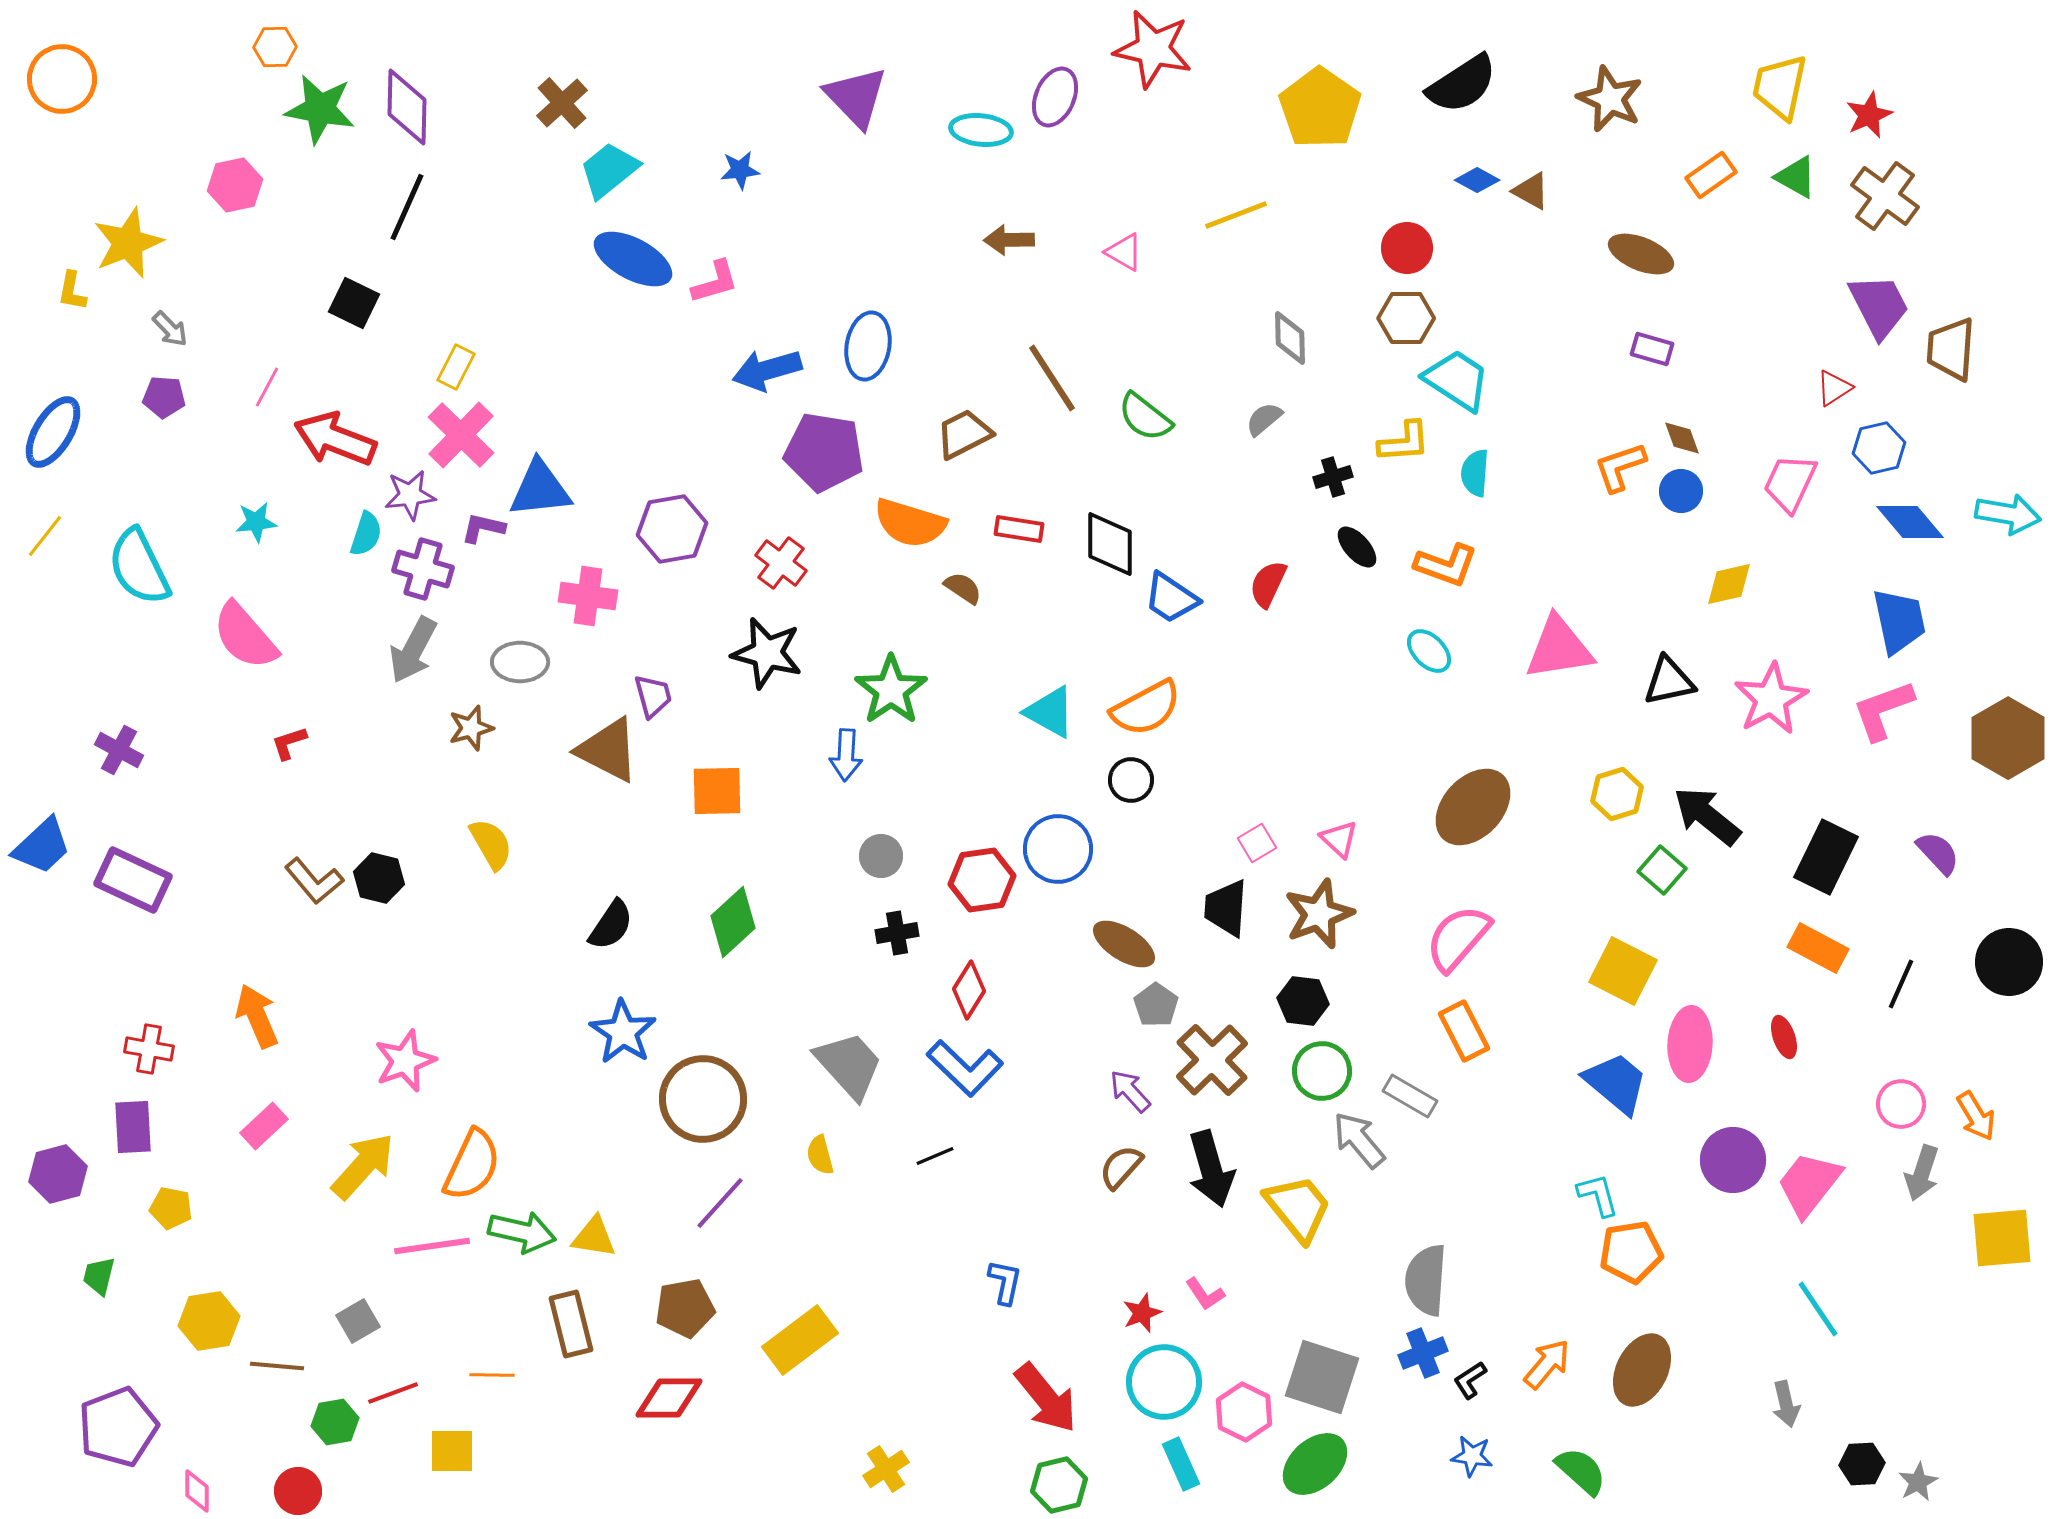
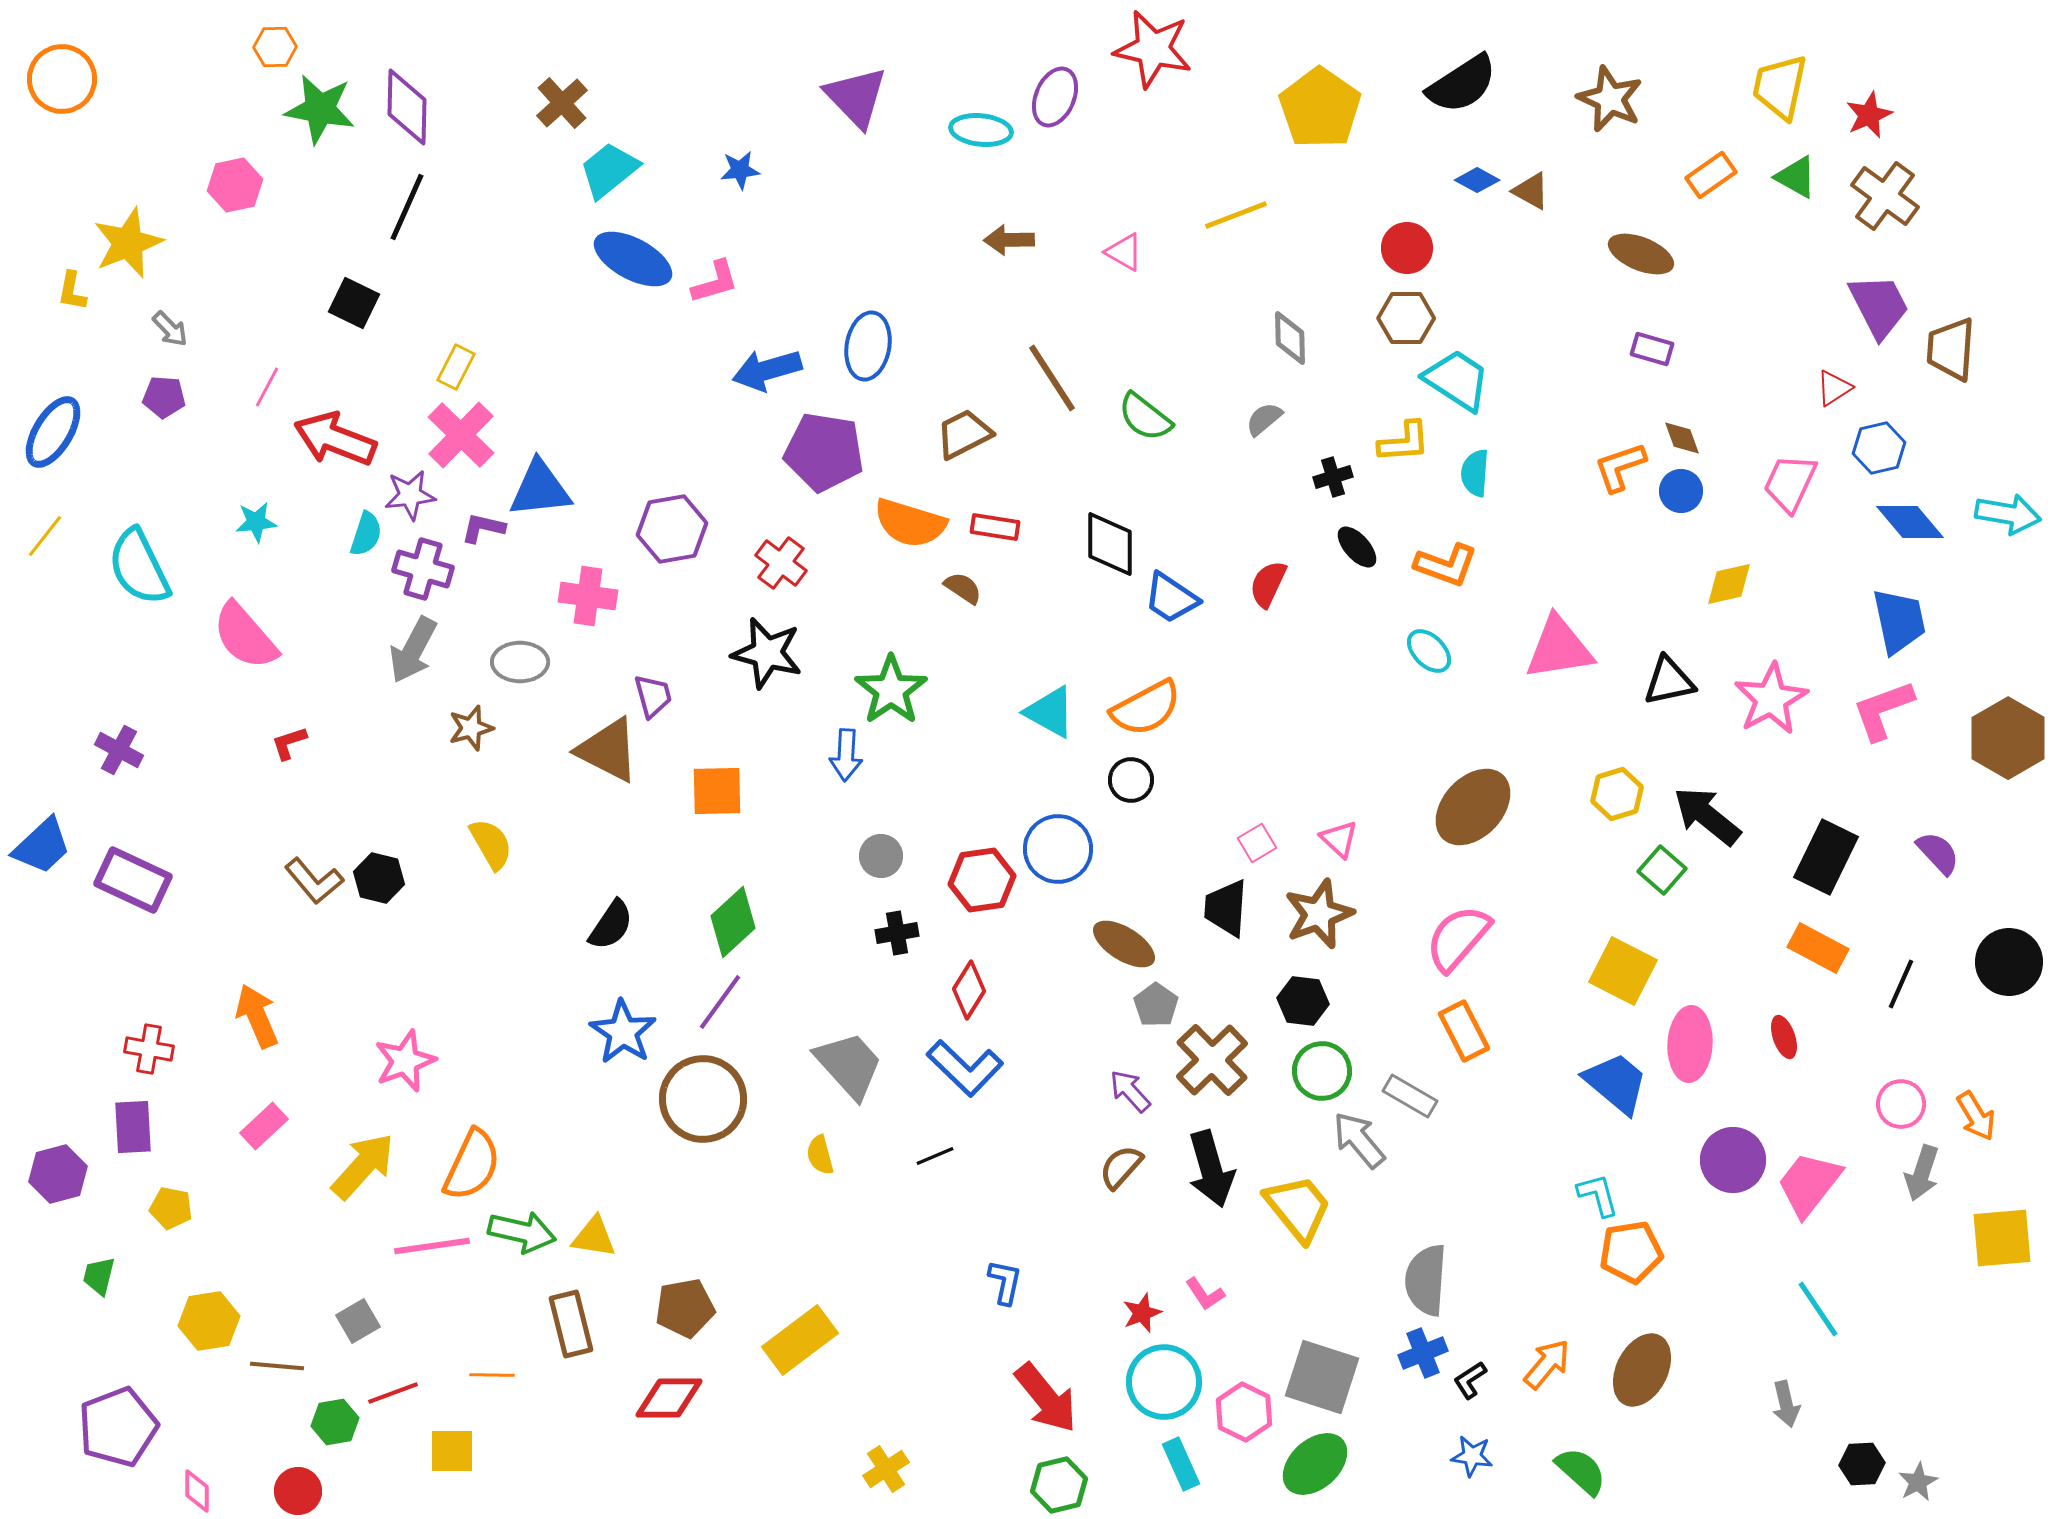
red rectangle at (1019, 529): moved 24 px left, 2 px up
purple line at (720, 1203): moved 201 px up; rotated 6 degrees counterclockwise
